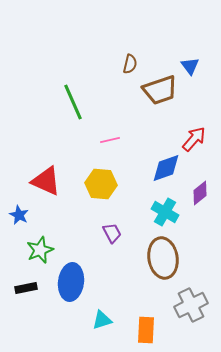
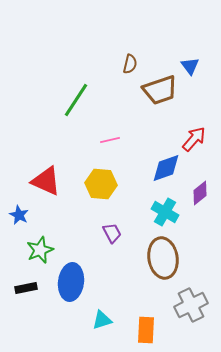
green line: moved 3 px right, 2 px up; rotated 57 degrees clockwise
